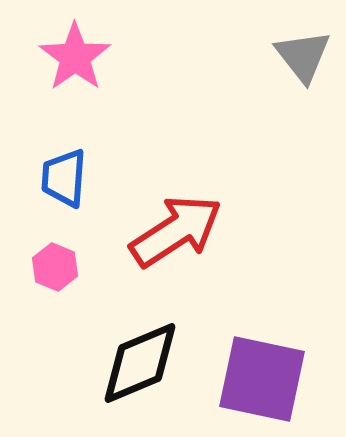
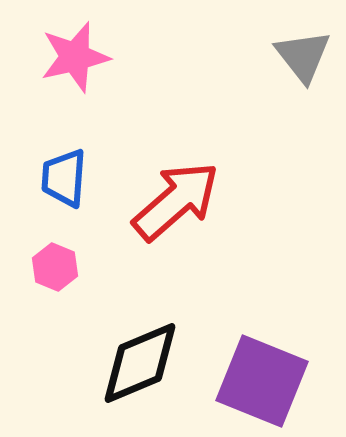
pink star: rotated 22 degrees clockwise
red arrow: moved 30 px up; rotated 8 degrees counterclockwise
purple square: moved 2 px down; rotated 10 degrees clockwise
